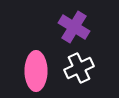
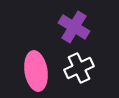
pink ellipse: rotated 9 degrees counterclockwise
